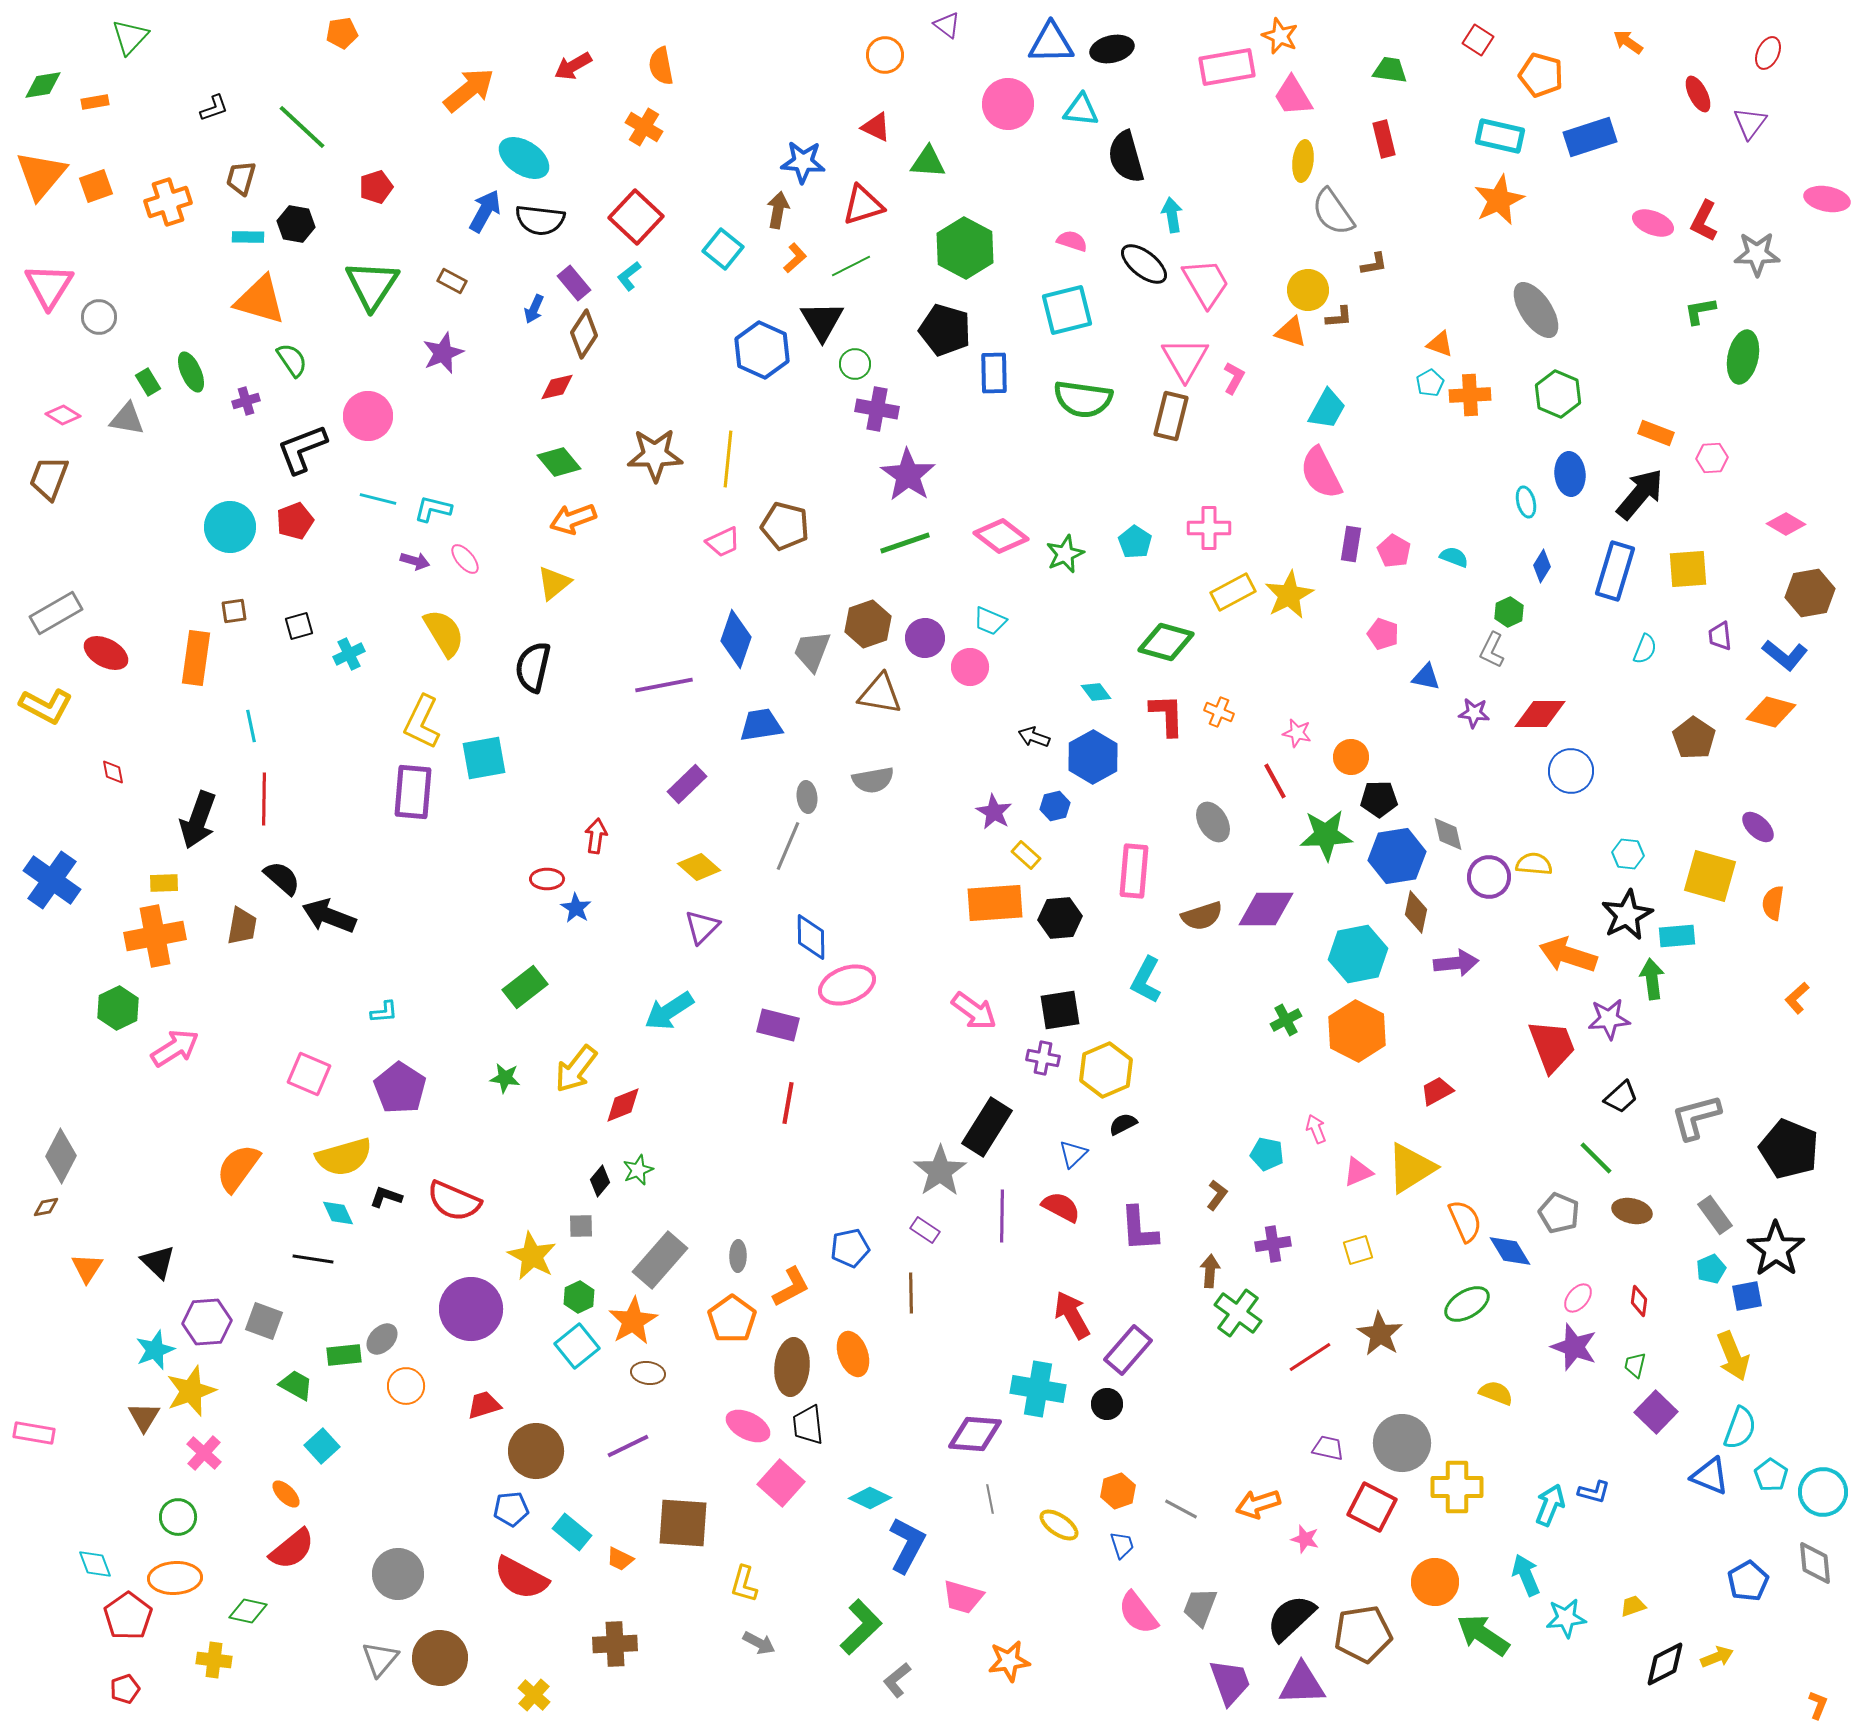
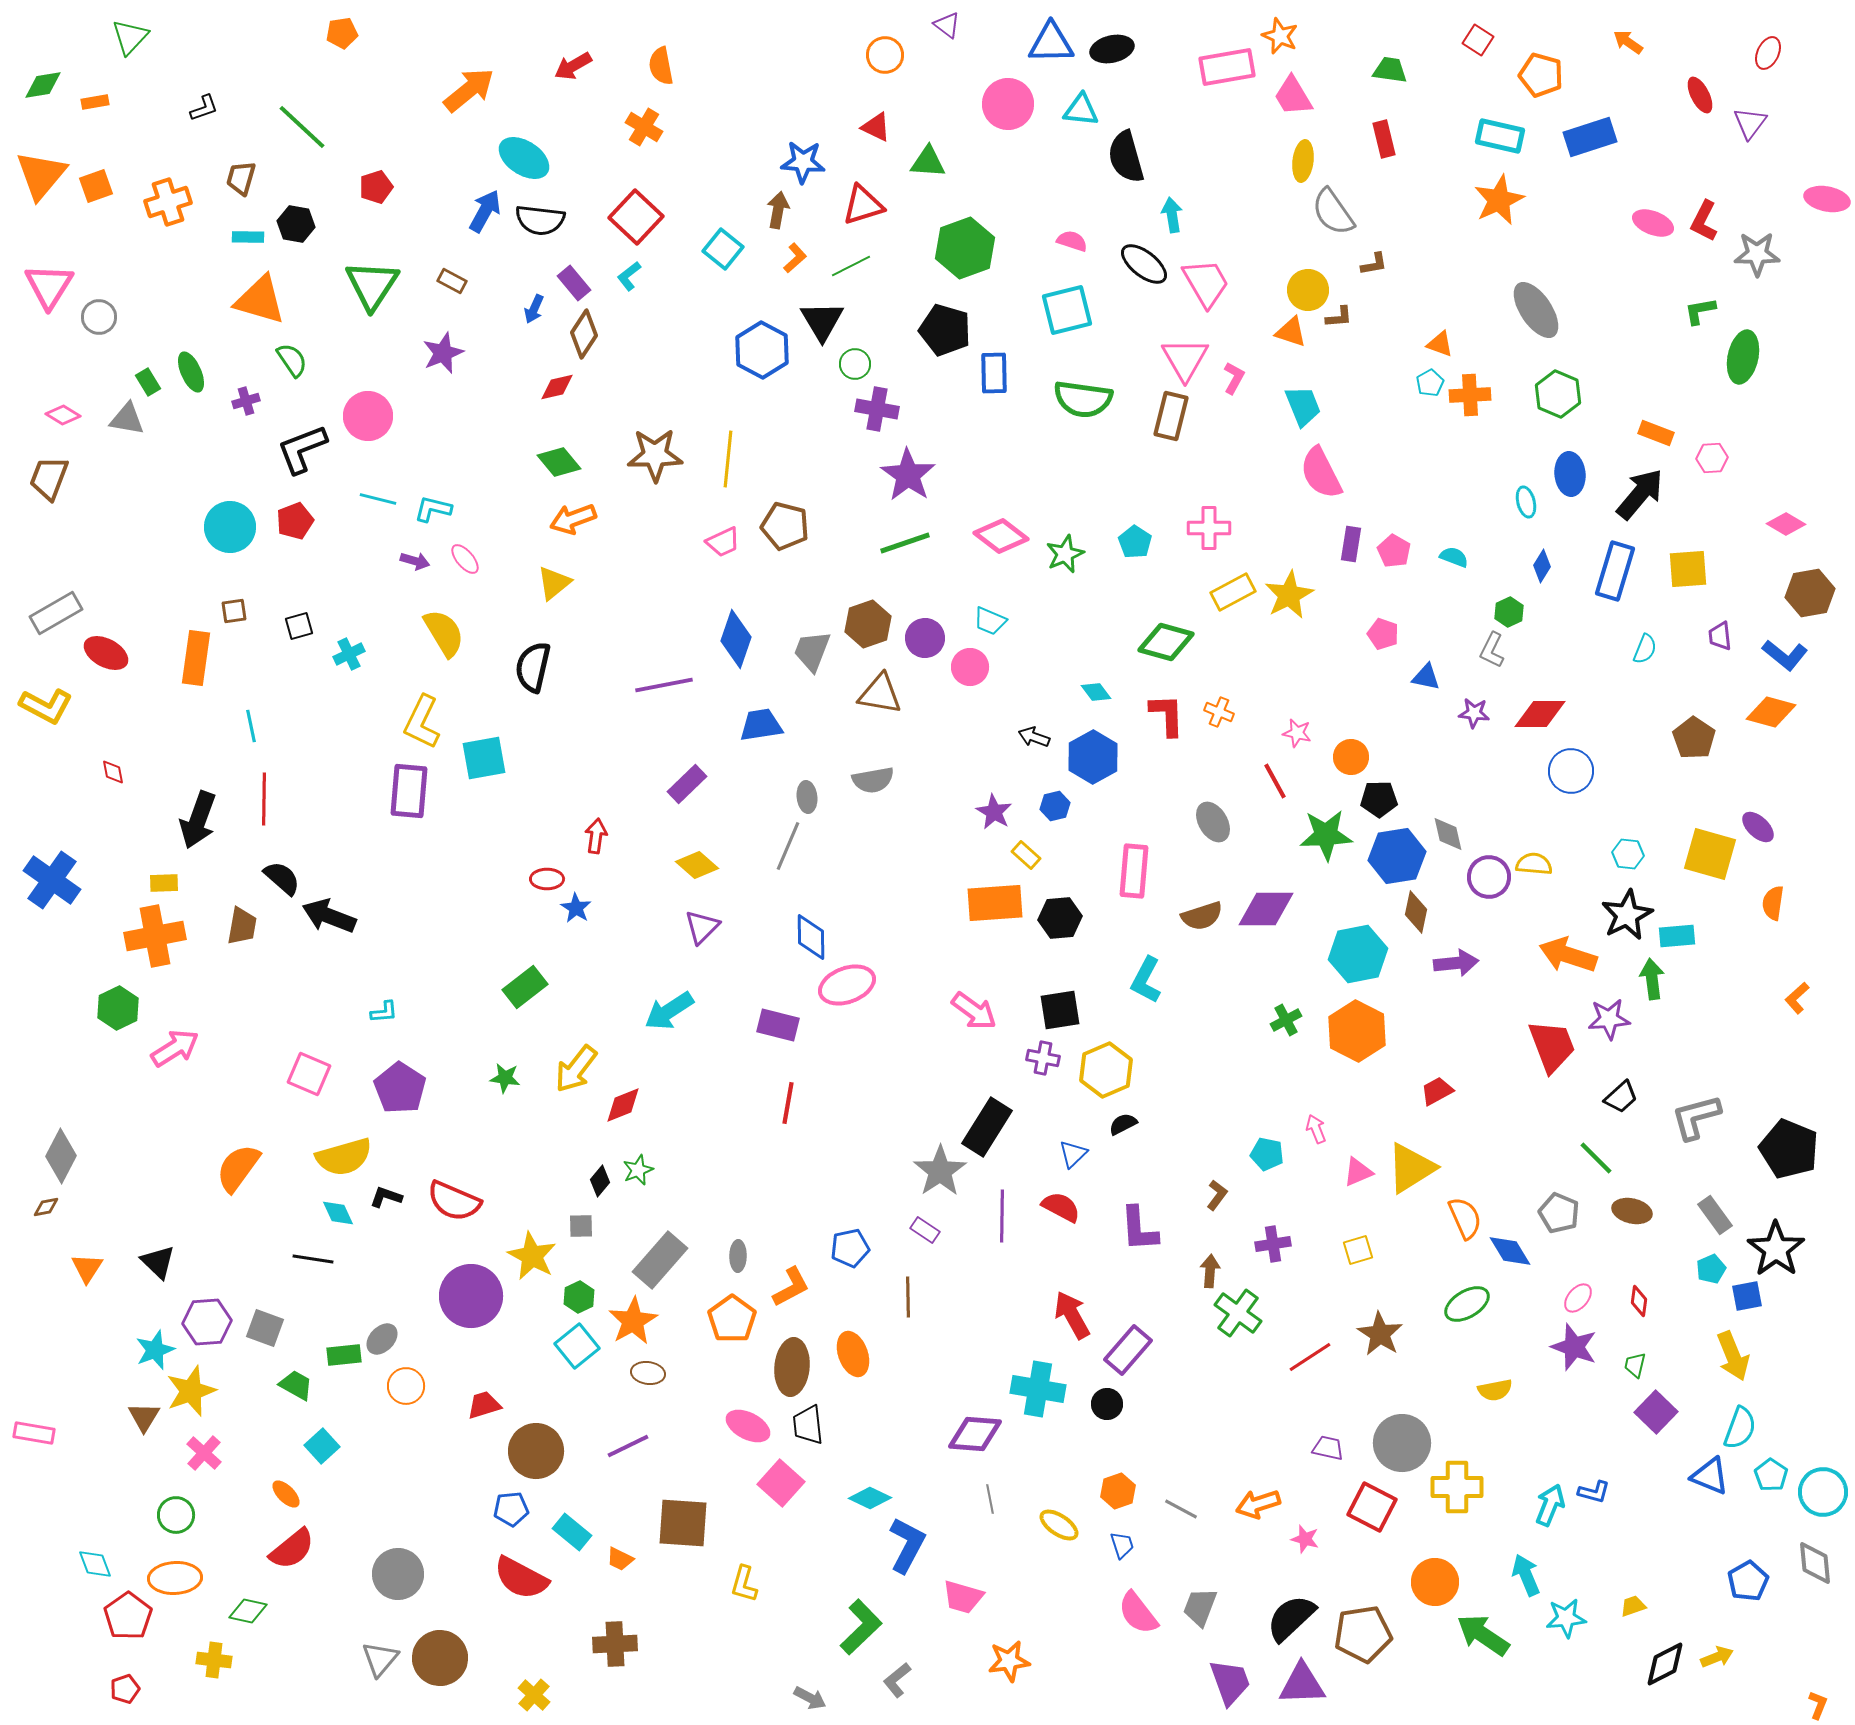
red ellipse at (1698, 94): moved 2 px right, 1 px down
black L-shape at (214, 108): moved 10 px left
green hexagon at (965, 248): rotated 12 degrees clockwise
blue hexagon at (762, 350): rotated 4 degrees clockwise
cyan trapezoid at (1327, 409): moved 24 px left, 3 px up; rotated 51 degrees counterclockwise
purple rectangle at (413, 792): moved 4 px left, 1 px up
yellow diamond at (699, 867): moved 2 px left, 2 px up
yellow square at (1710, 876): moved 22 px up
orange semicircle at (1465, 1221): moved 3 px up
brown line at (911, 1293): moved 3 px left, 4 px down
purple circle at (471, 1309): moved 13 px up
gray square at (264, 1321): moved 1 px right, 7 px down
yellow semicircle at (1496, 1393): moved 1 px left, 3 px up; rotated 148 degrees clockwise
green circle at (178, 1517): moved 2 px left, 2 px up
gray arrow at (759, 1643): moved 51 px right, 55 px down
